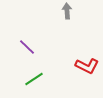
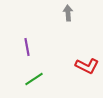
gray arrow: moved 1 px right, 2 px down
purple line: rotated 36 degrees clockwise
